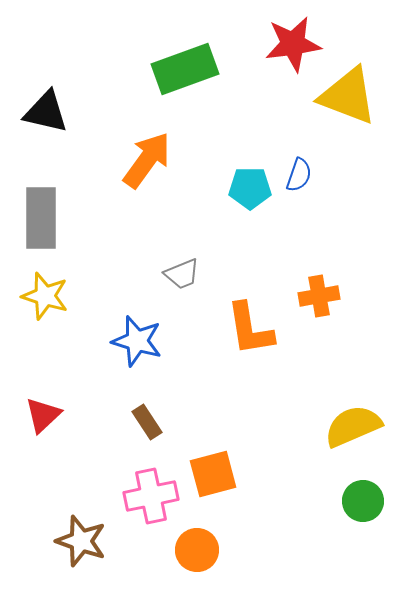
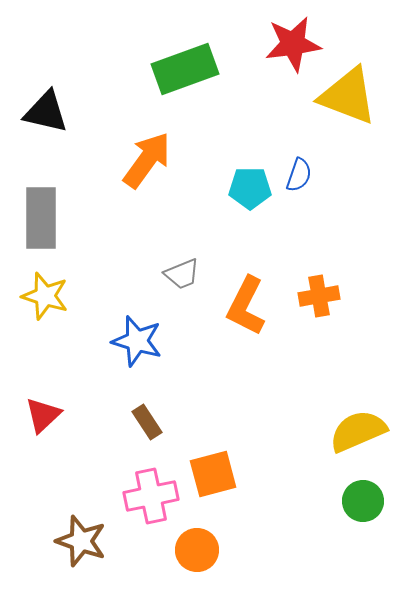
orange L-shape: moved 4 px left, 23 px up; rotated 36 degrees clockwise
yellow semicircle: moved 5 px right, 5 px down
